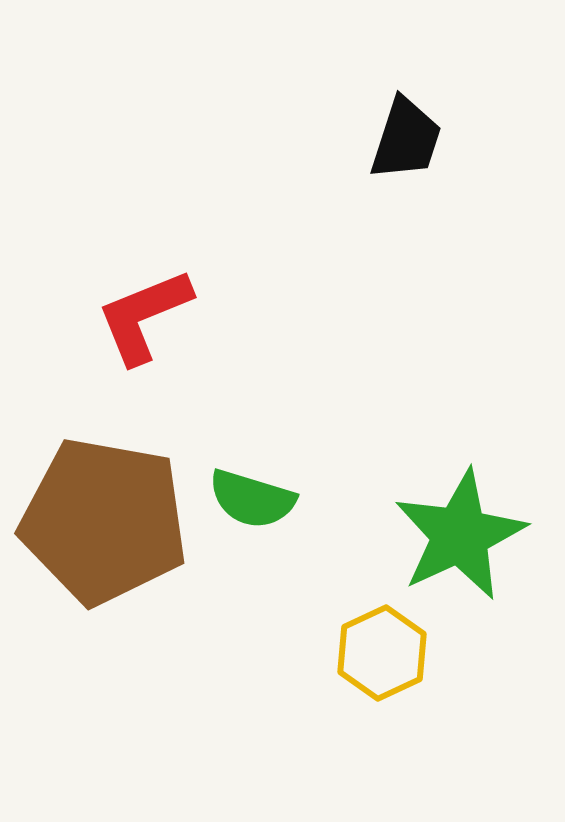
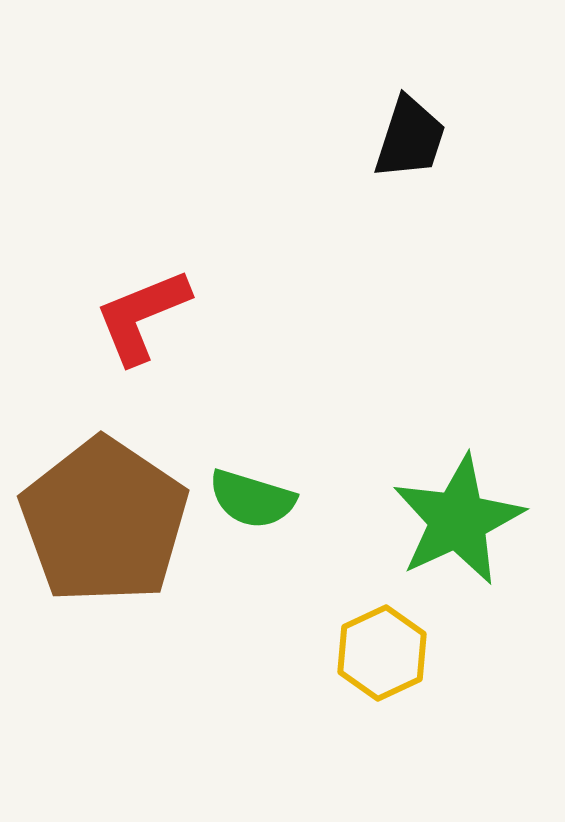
black trapezoid: moved 4 px right, 1 px up
red L-shape: moved 2 px left
brown pentagon: rotated 24 degrees clockwise
green star: moved 2 px left, 15 px up
